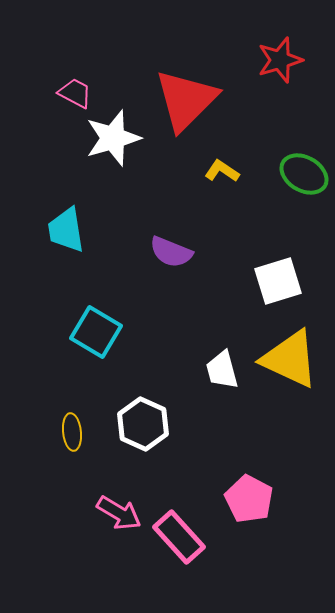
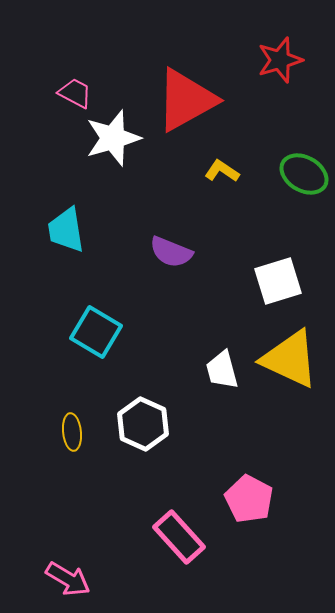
red triangle: rotated 16 degrees clockwise
pink arrow: moved 51 px left, 66 px down
